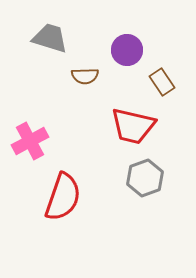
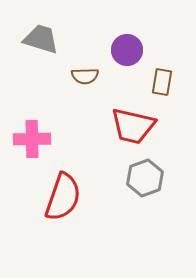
gray trapezoid: moved 9 px left, 1 px down
brown rectangle: rotated 44 degrees clockwise
pink cross: moved 2 px right, 2 px up; rotated 27 degrees clockwise
